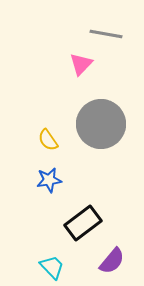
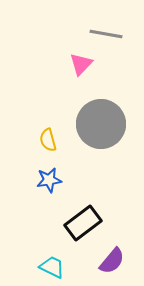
yellow semicircle: rotated 20 degrees clockwise
cyan trapezoid: rotated 20 degrees counterclockwise
